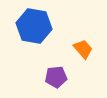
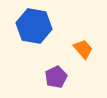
purple pentagon: rotated 20 degrees counterclockwise
